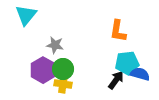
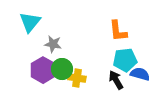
cyan triangle: moved 4 px right, 7 px down
orange L-shape: rotated 15 degrees counterclockwise
gray star: moved 2 px left, 1 px up
cyan pentagon: moved 2 px left, 3 px up
green circle: moved 1 px left
black arrow: rotated 66 degrees counterclockwise
yellow cross: moved 14 px right, 6 px up
